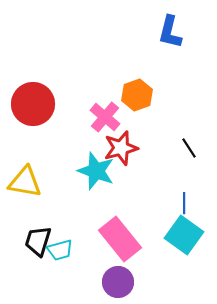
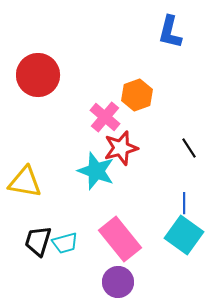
red circle: moved 5 px right, 29 px up
cyan trapezoid: moved 5 px right, 7 px up
